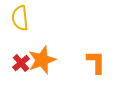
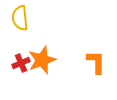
red cross: rotated 18 degrees clockwise
